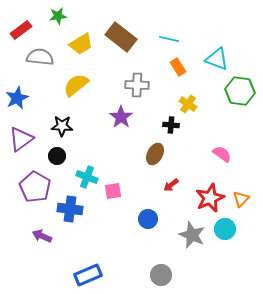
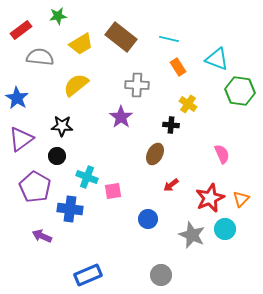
blue star: rotated 15 degrees counterclockwise
pink semicircle: rotated 30 degrees clockwise
